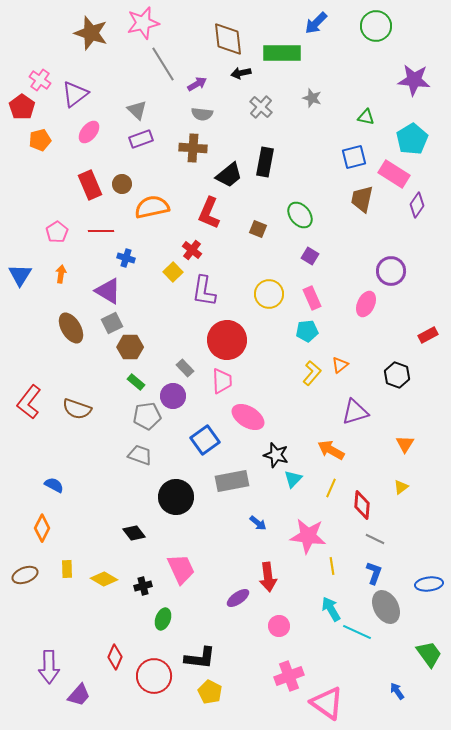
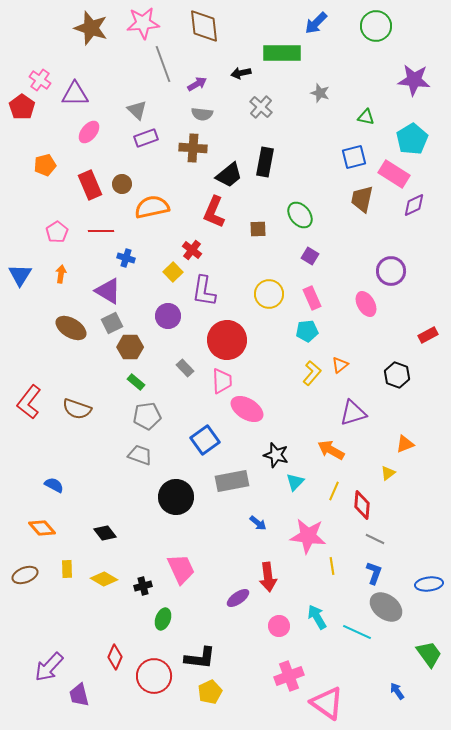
pink star at (143, 23): rotated 8 degrees clockwise
brown star at (91, 33): moved 5 px up
brown diamond at (228, 39): moved 24 px left, 13 px up
gray line at (163, 64): rotated 12 degrees clockwise
purple triangle at (75, 94): rotated 36 degrees clockwise
gray star at (312, 98): moved 8 px right, 5 px up
purple rectangle at (141, 139): moved 5 px right, 1 px up
orange pentagon at (40, 140): moved 5 px right, 25 px down
purple diamond at (417, 205): moved 3 px left; rotated 30 degrees clockwise
red L-shape at (209, 213): moved 5 px right, 1 px up
brown square at (258, 229): rotated 24 degrees counterclockwise
pink ellipse at (366, 304): rotated 55 degrees counterclockwise
brown ellipse at (71, 328): rotated 28 degrees counterclockwise
purple circle at (173, 396): moved 5 px left, 80 px up
purple triangle at (355, 412): moved 2 px left, 1 px down
pink ellipse at (248, 417): moved 1 px left, 8 px up
orange triangle at (405, 444): rotated 36 degrees clockwise
cyan triangle at (293, 479): moved 2 px right, 3 px down
yellow triangle at (401, 487): moved 13 px left, 14 px up
yellow line at (331, 488): moved 3 px right, 3 px down
orange diamond at (42, 528): rotated 68 degrees counterclockwise
black diamond at (134, 533): moved 29 px left
gray ellipse at (386, 607): rotated 24 degrees counterclockwise
cyan arrow at (331, 609): moved 14 px left, 8 px down
purple arrow at (49, 667): rotated 44 degrees clockwise
yellow pentagon at (210, 692): rotated 20 degrees clockwise
purple trapezoid at (79, 695): rotated 125 degrees clockwise
